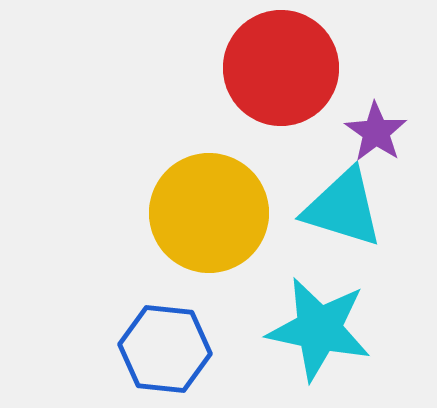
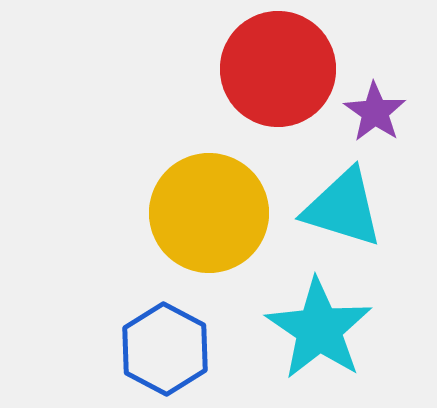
red circle: moved 3 px left, 1 px down
purple star: moved 1 px left, 20 px up
cyan star: rotated 22 degrees clockwise
blue hexagon: rotated 22 degrees clockwise
